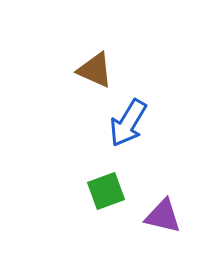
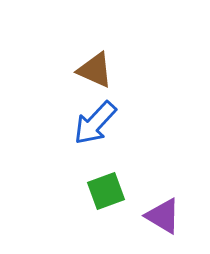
blue arrow: moved 33 px left; rotated 12 degrees clockwise
purple triangle: rotated 18 degrees clockwise
